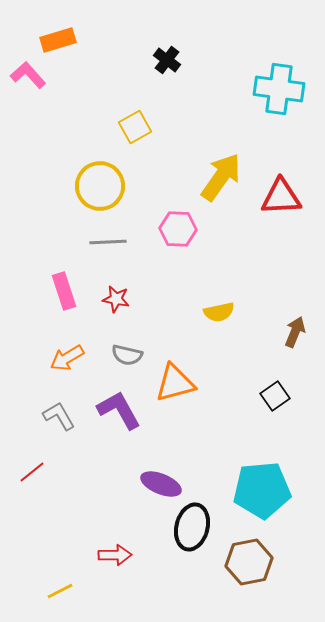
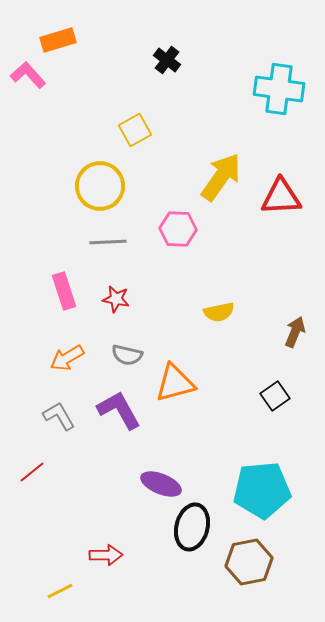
yellow square: moved 3 px down
red arrow: moved 9 px left
